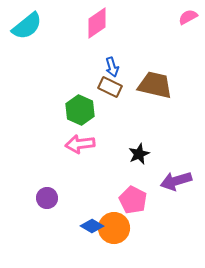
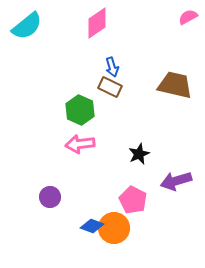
brown trapezoid: moved 20 px right
purple circle: moved 3 px right, 1 px up
blue diamond: rotated 10 degrees counterclockwise
